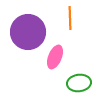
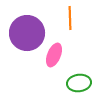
purple circle: moved 1 px left, 1 px down
pink ellipse: moved 1 px left, 2 px up
